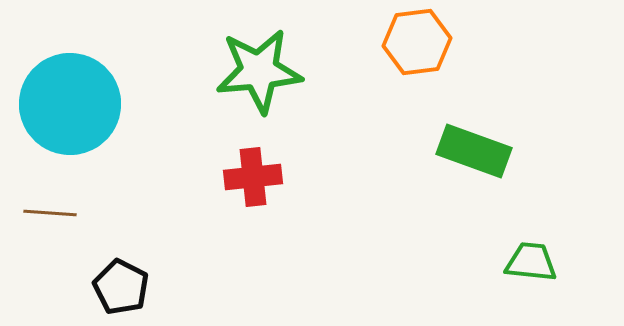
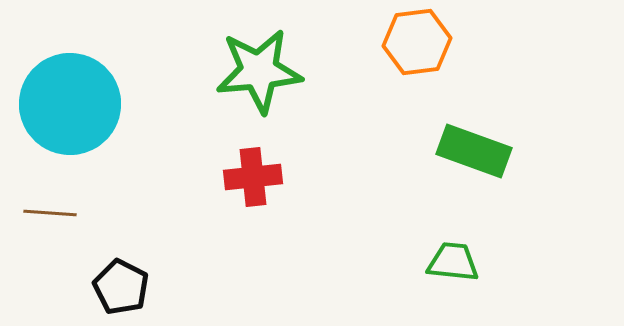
green trapezoid: moved 78 px left
